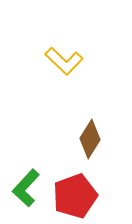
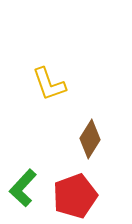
yellow L-shape: moved 15 px left, 23 px down; rotated 27 degrees clockwise
green L-shape: moved 3 px left
